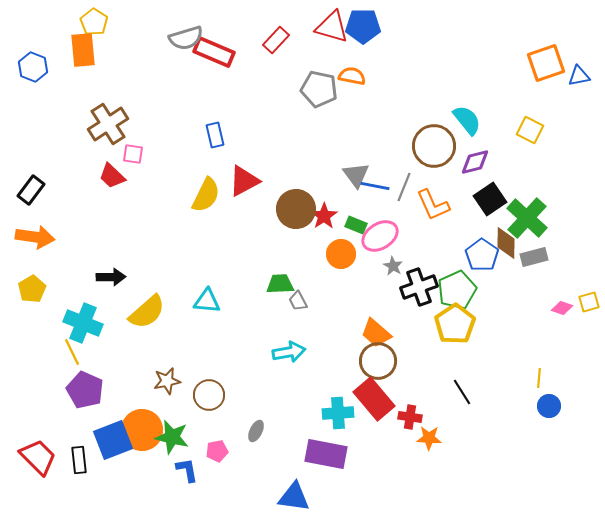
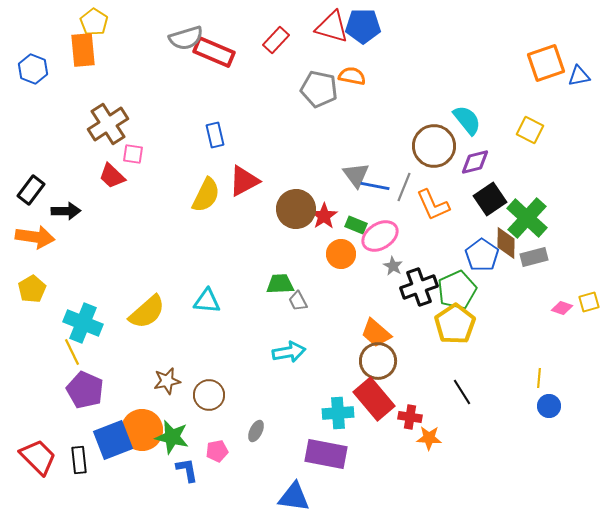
blue hexagon at (33, 67): moved 2 px down
black arrow at (111, 277): moved 45 px left, 66 px up
